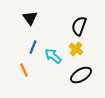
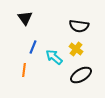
black triangle: moved 5 px left
black semicircle: rotated 102 degrees counterclockwise
cyan arrow: moved 1 px right, 1 px down
orange line: rotated 32 degrees clockwise
